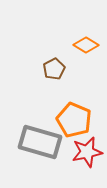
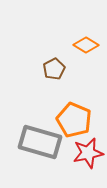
red star: moved 1 px right, 1 px down
